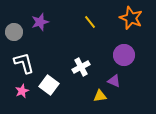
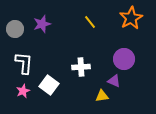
orange star: rotated 20 degrees clockwise
purple star: moved 2 px right, 2 px down
gray circle: moved 1 px right, 3 px up
purple circle: moved 4 px down
white L-shape: rotated 20 degrees clockwise
white cross: rotated 24 degrees clockwise
pink star: moved 1 px right
yellow triangle: moved 2 px right
